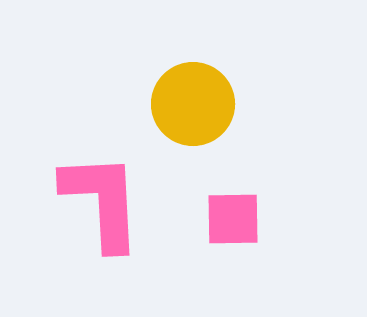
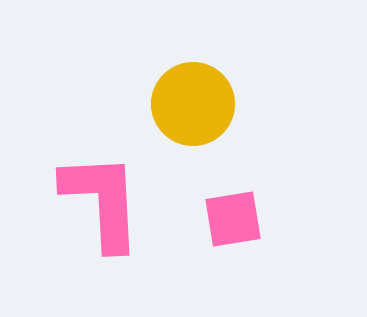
pink square: rotated 8 degrees counterclockwise
